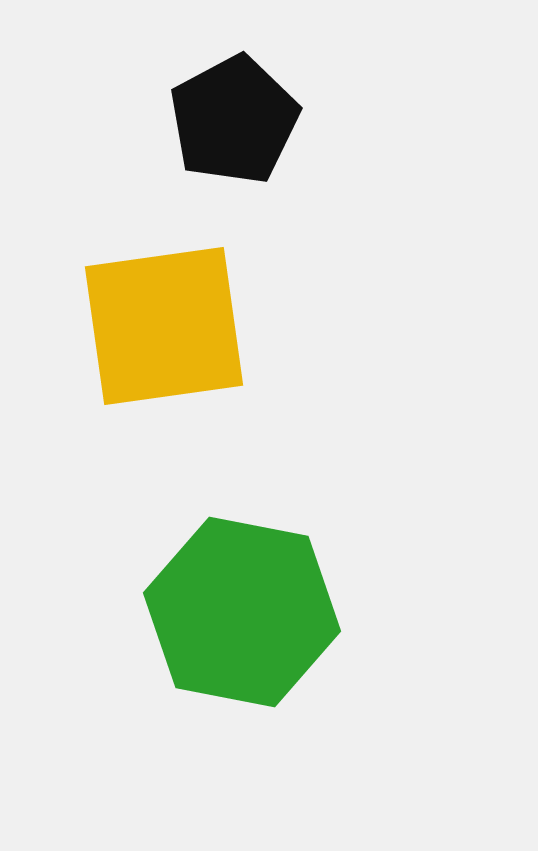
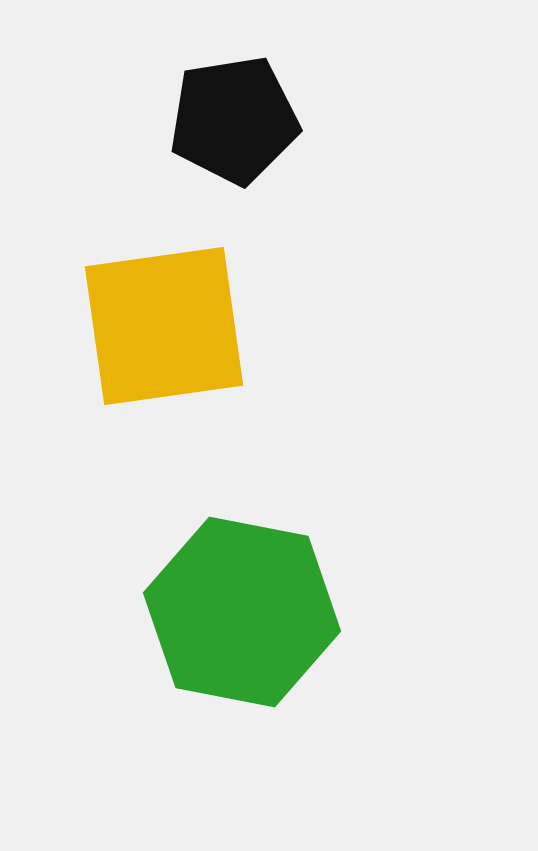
black pentagon: rotated 19 degrees clockwise
